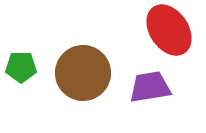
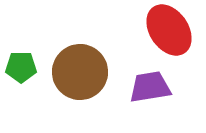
brown circle: moved 3 px left, 1 px up
